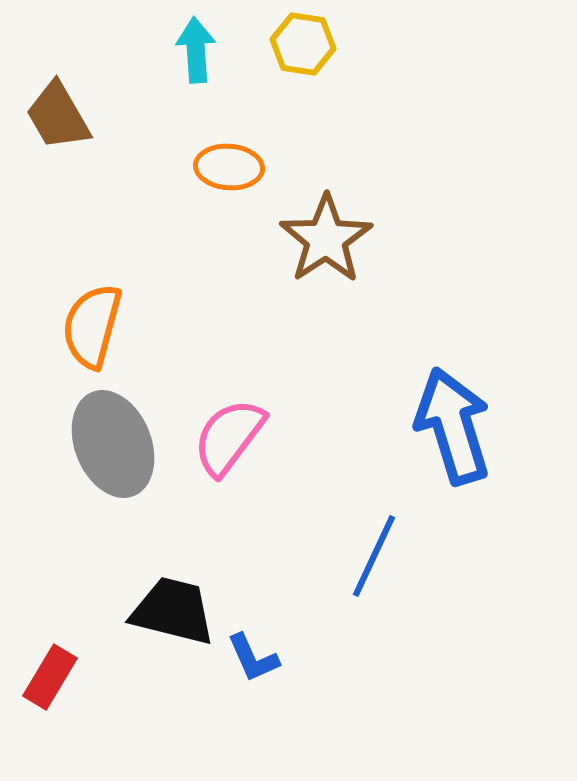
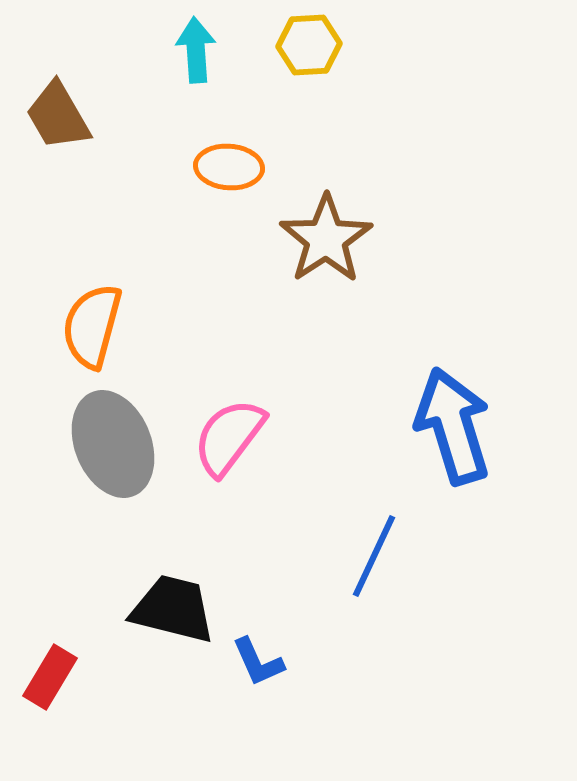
yellow hexagon: moved 6 px right, 1 px down; rotated 12 degrees counterclockwise
black trapezoid: moved 2 px up
blue L-shape: moved 5 px right, 4 px down
